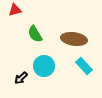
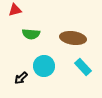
green semicircle: moved 4 px left; rotated 54 degrees counterclockwise
brown ellipse: moved 1 px left, 1 px up
cyan rectangle: moved 1 px left, 1 px down
